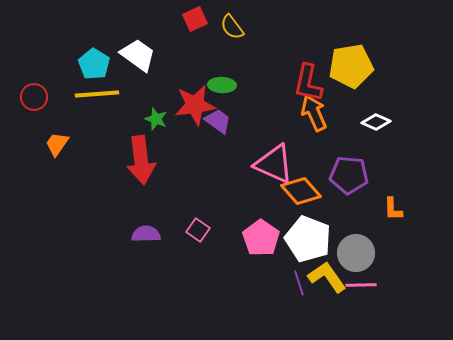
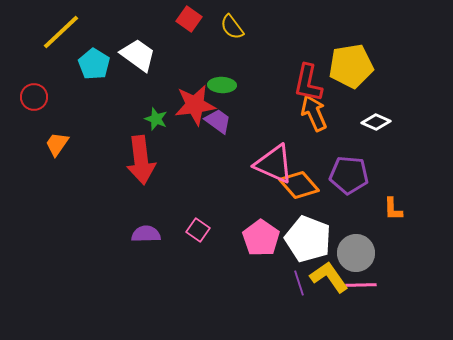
red square: moved 6 px left; rotated 30 degrees counterclockwise
yellow line: moved 36 px left, 62 px up; rotated 39 degrees counterclockwise
orange diamond: moved 2 px left, 6 px up
yellow L-shape: moved 2 px right
